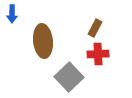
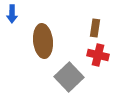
brown rectangle: rotated 18 degrees counterclockwise
red cross: moved 1 px down; rotated 15 degrees clockwise
